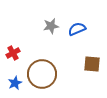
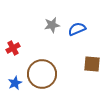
gray star: moved 1 px right, 1 px up
red cross: moved 5 px up
